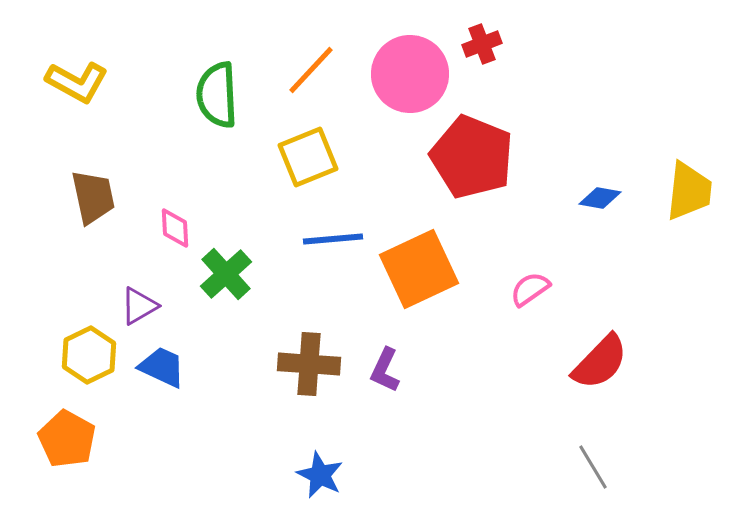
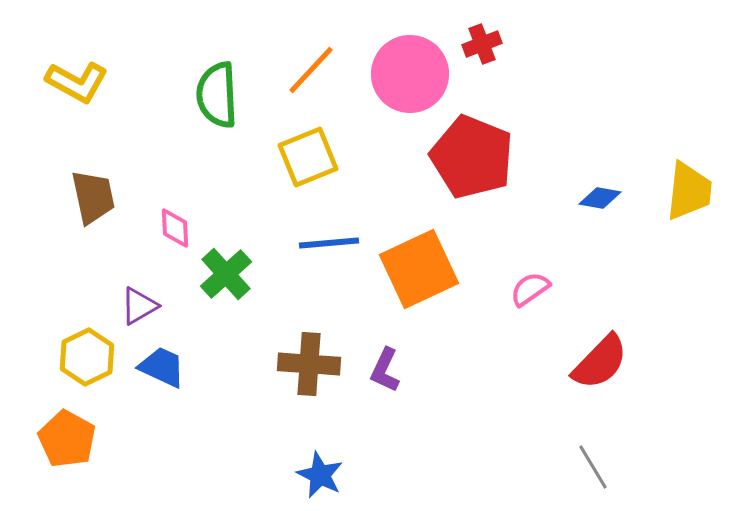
blue line: moved 4 px left, 4 px down
yellow hexagon: moved 2 px left, 2 px down
